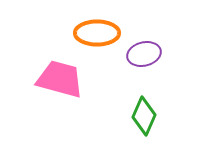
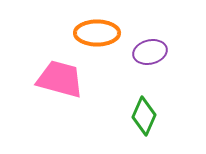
purple ellipse: moved 6 px right, 2 px up
